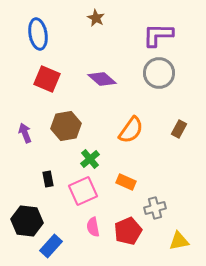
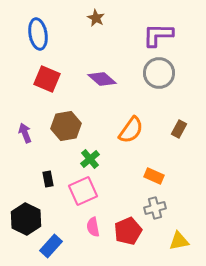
orange rectangle: moved 28 px right, 6 px up
black hexagon: moved 1 px left, 2 px up; rotated 20 degrees clockwise
